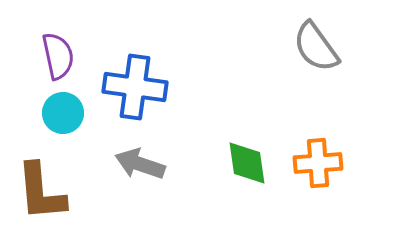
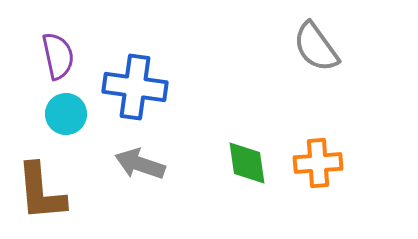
cyan circle: moved 3 px right, 1 px down
